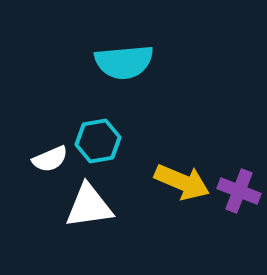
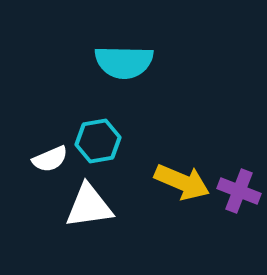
cyan semicircle: rotated 6 degrees clockwise
